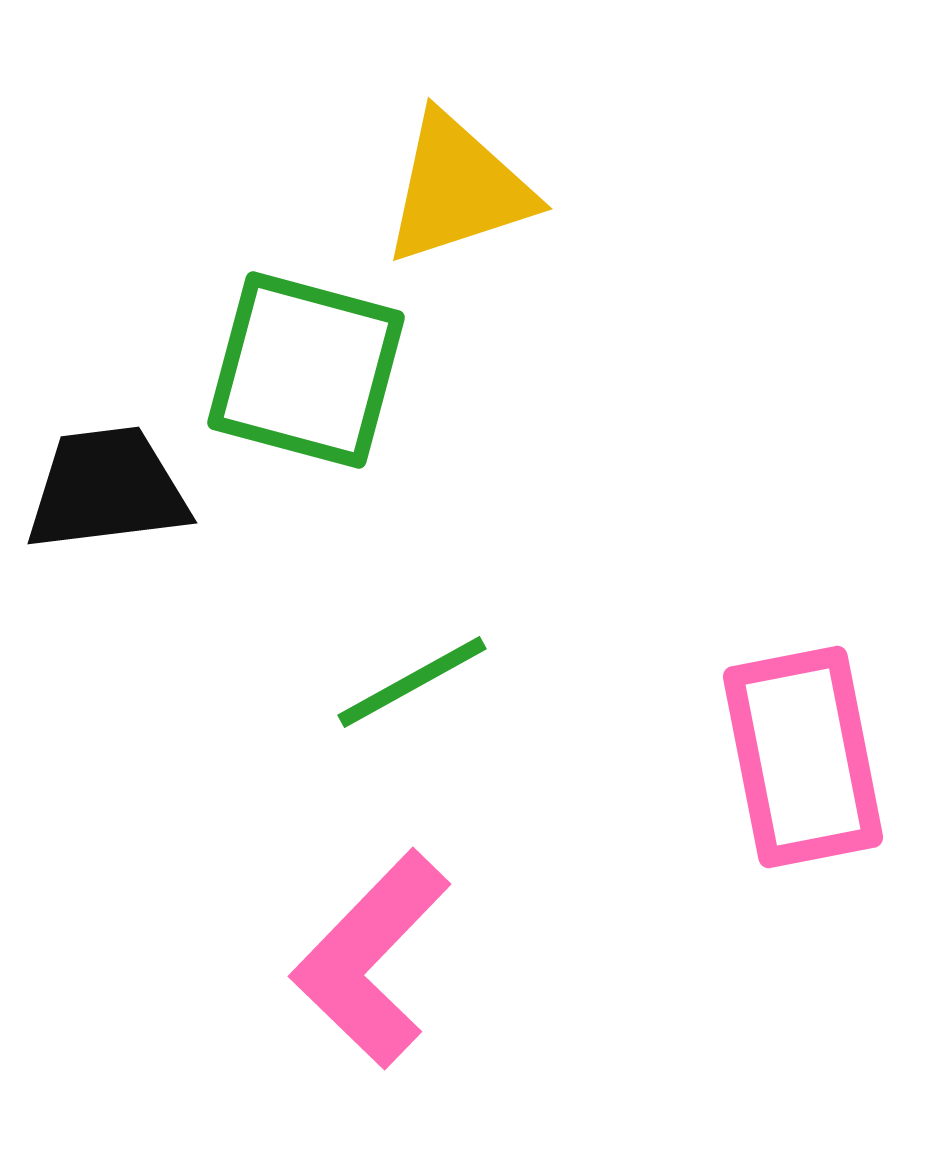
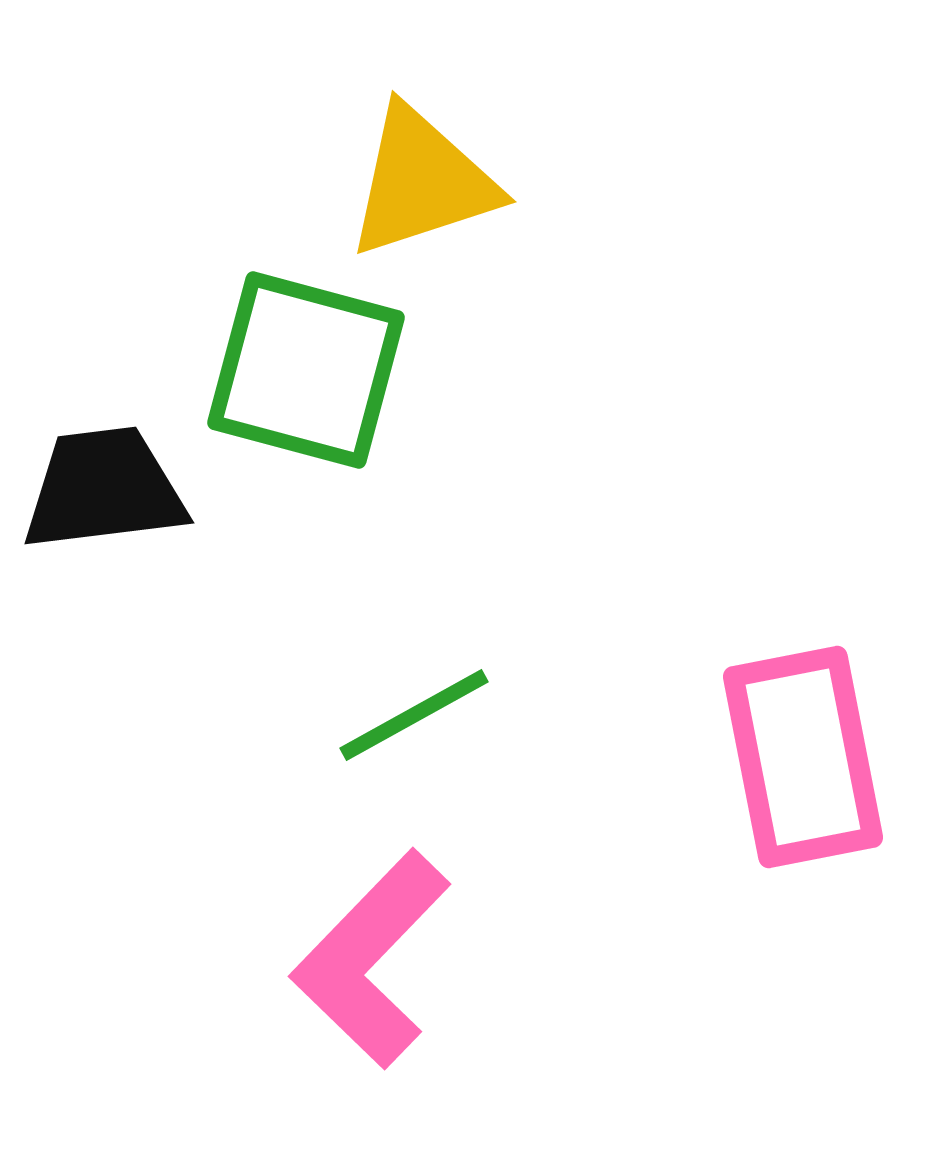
yellow triangle: moved 36 px left, 7 px up
black trapezoid: moved 3 px left
green line: moved 2 px right, 33 px down
